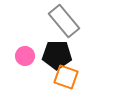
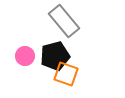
black pentagon: moved 2 px left, 1 px down; rotated 16 degrees counterclockwise
orange square: moved 3 px up
